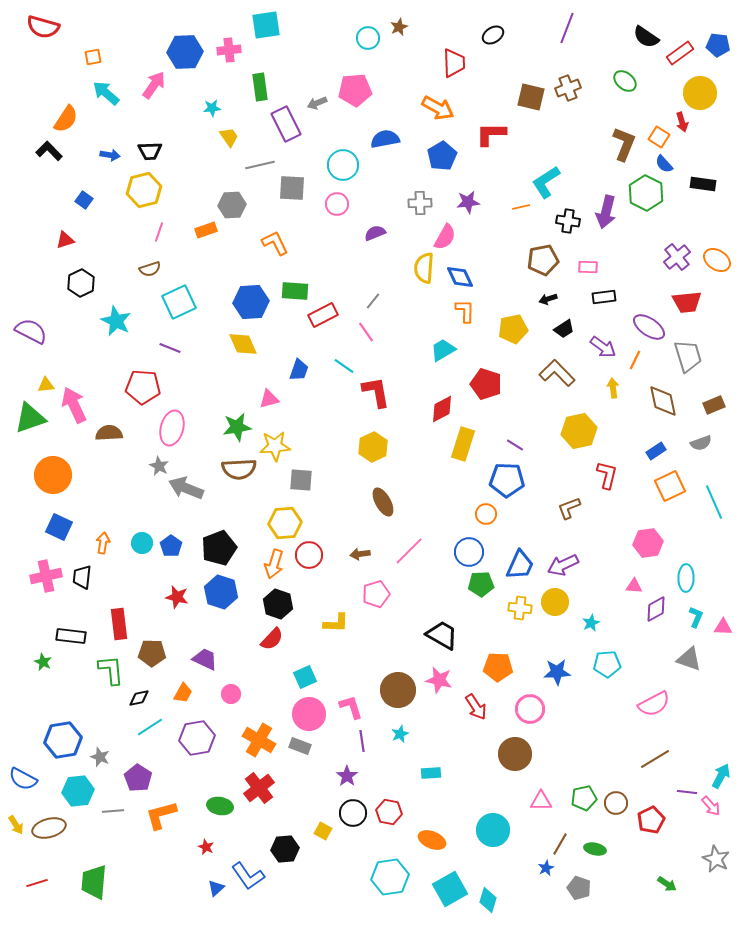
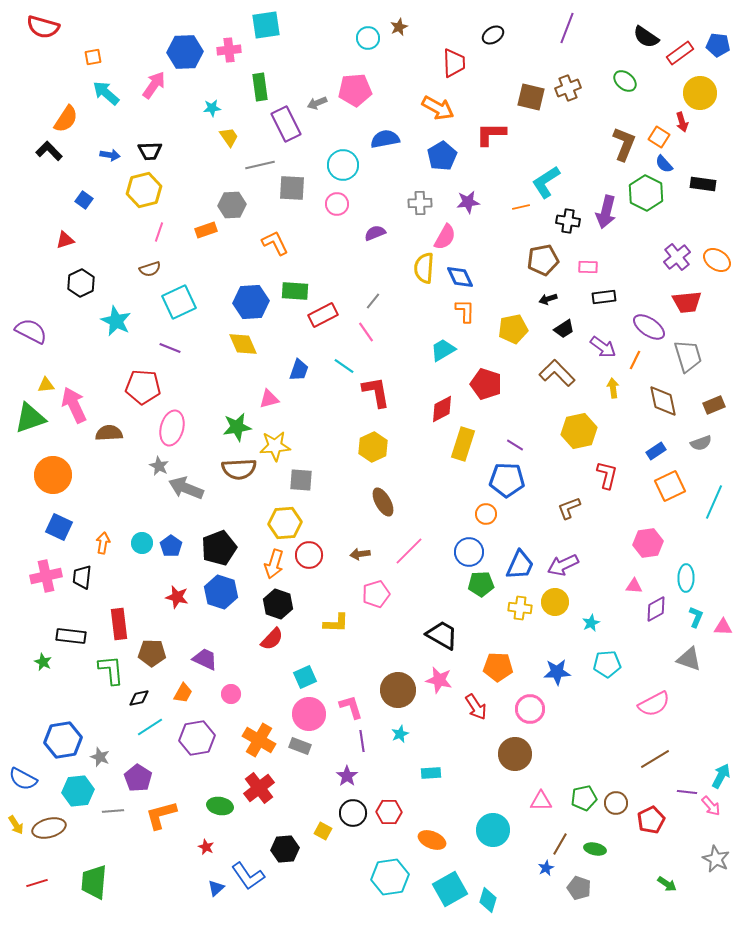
cyan line at (714, 502): rotated 48 degrees clockwise
red hexagon at (389, 812): rotated 10 degrees counterclockwise
